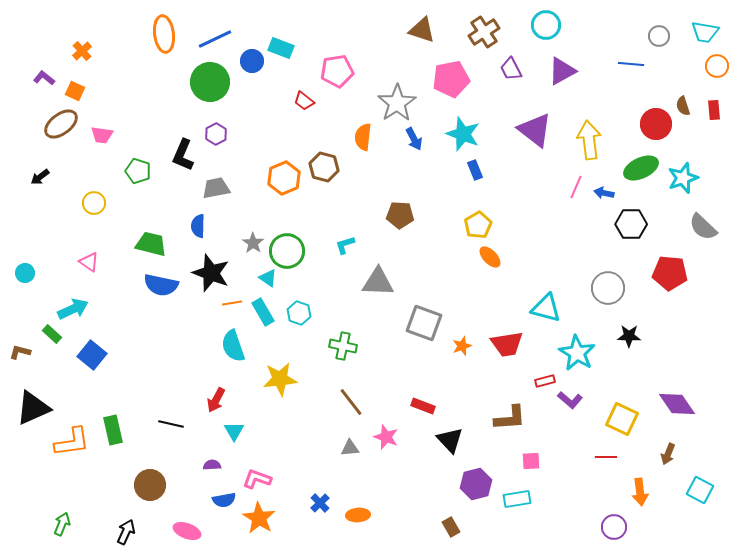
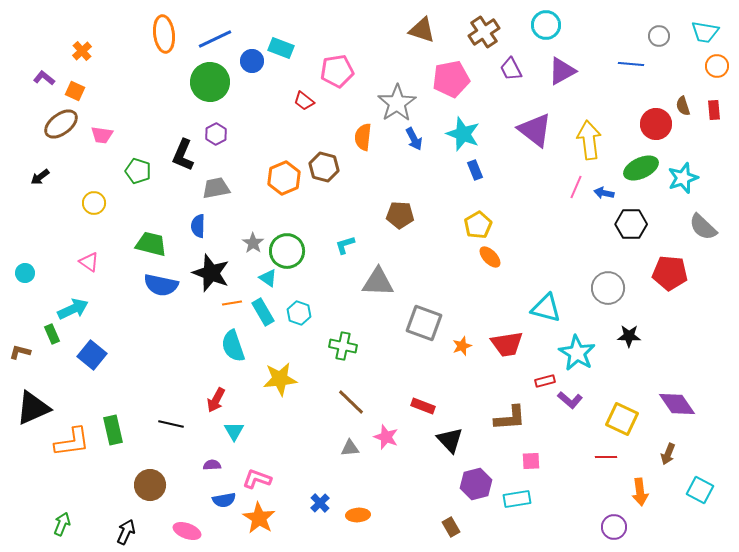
green rectangle at (52, 334): rotated 24 degrees clockwise
brown line at (351, 402): rotated 8 degrees counterclockwise
